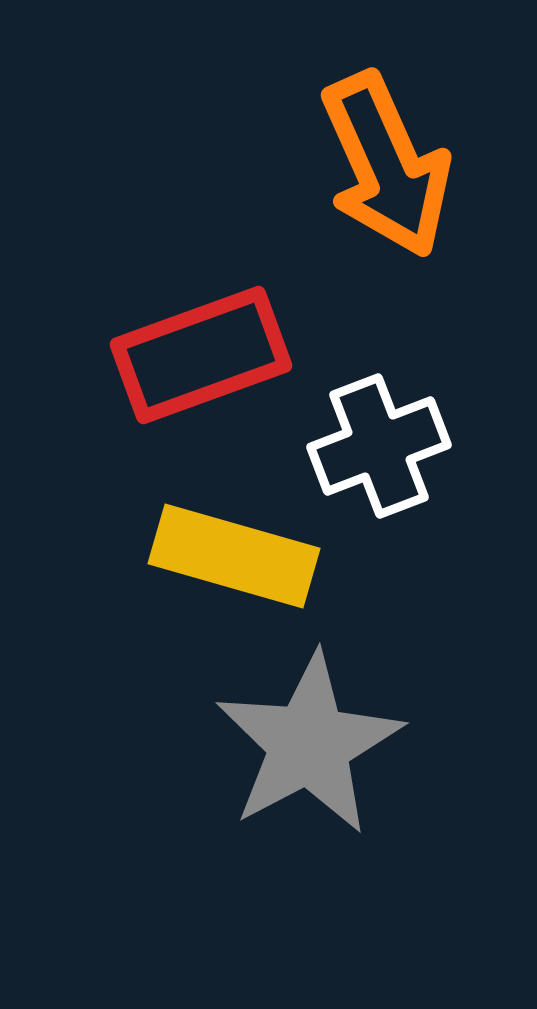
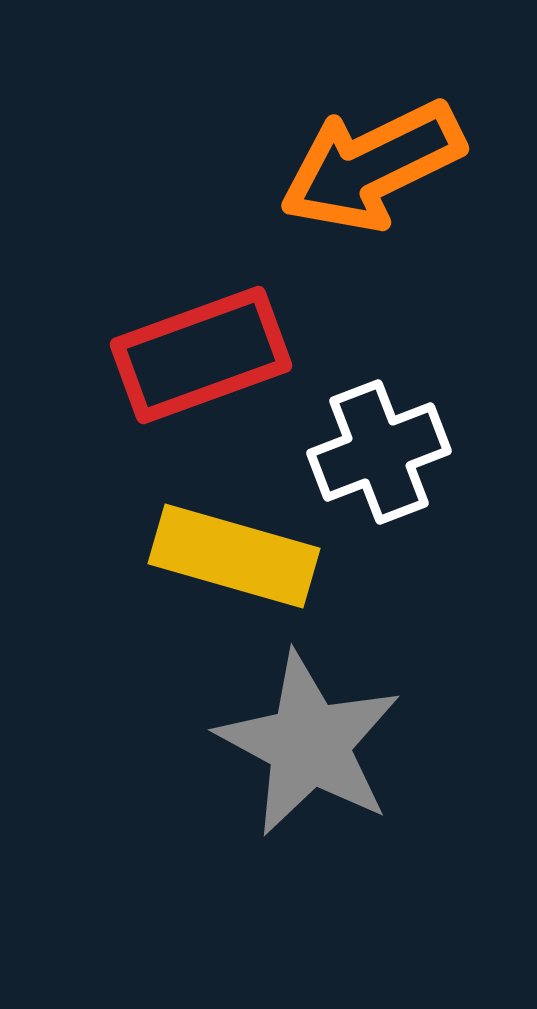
orange arrow: moved 14 px left, 1 px down; rotated 88 degrees clockwise
white cross: moved 6 px down
gray star: rotated 16 degrees counterclockwise
